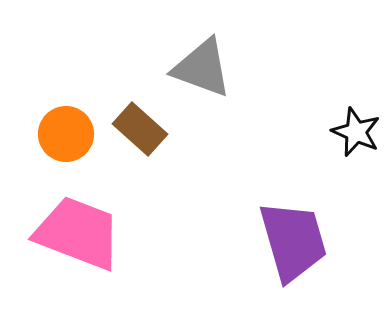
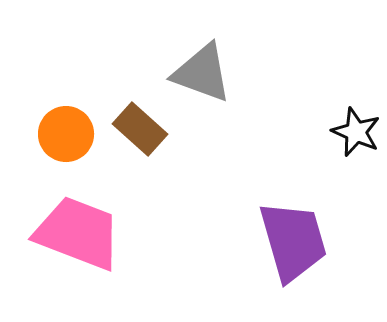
gray triangle: moved 5 px down
